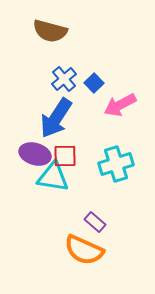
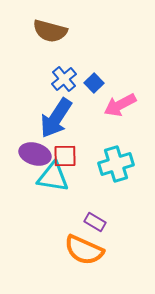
purple rectangle: rotated 10 degrees counterclockwise
